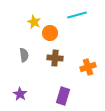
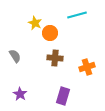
yellow star: moved 1 px right, 1 px down
gray semicircle: moved 9 px left, 1 px down; rotated 24 degrees counterclockwise
orange cross: moved 1 px left
